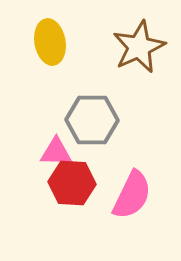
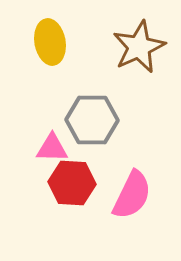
pink triangle: moved 4 px left, 4 px up
